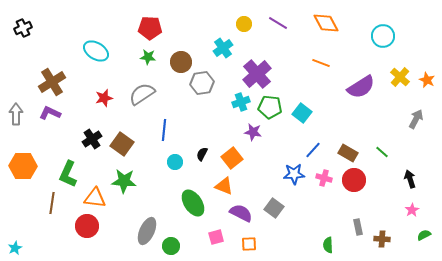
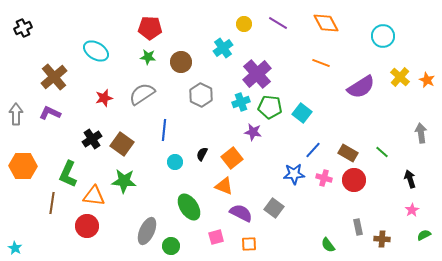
brown cross at (52, 82): moved 2 px right, 5 px up; rotated 8 degrees counterclockwise
gray hexagon at (202, 83): moved 1 px left, 12 px down; rotated 25 degrees counterclockwise
gray arrow at (416, 119): moved 5 px right, 14 px down; rotated 36 degrees counterclockwise
orange triangle at (95, 198): moved 1 px left, 2 px up
green ellipse at (193, 203): moved 4 px left, 4 px down
green semicircle at (328, 245): rotated 35 degrees counterclockwise
cyan star at (15, 248): rotated 16 degrees counterclockwise
